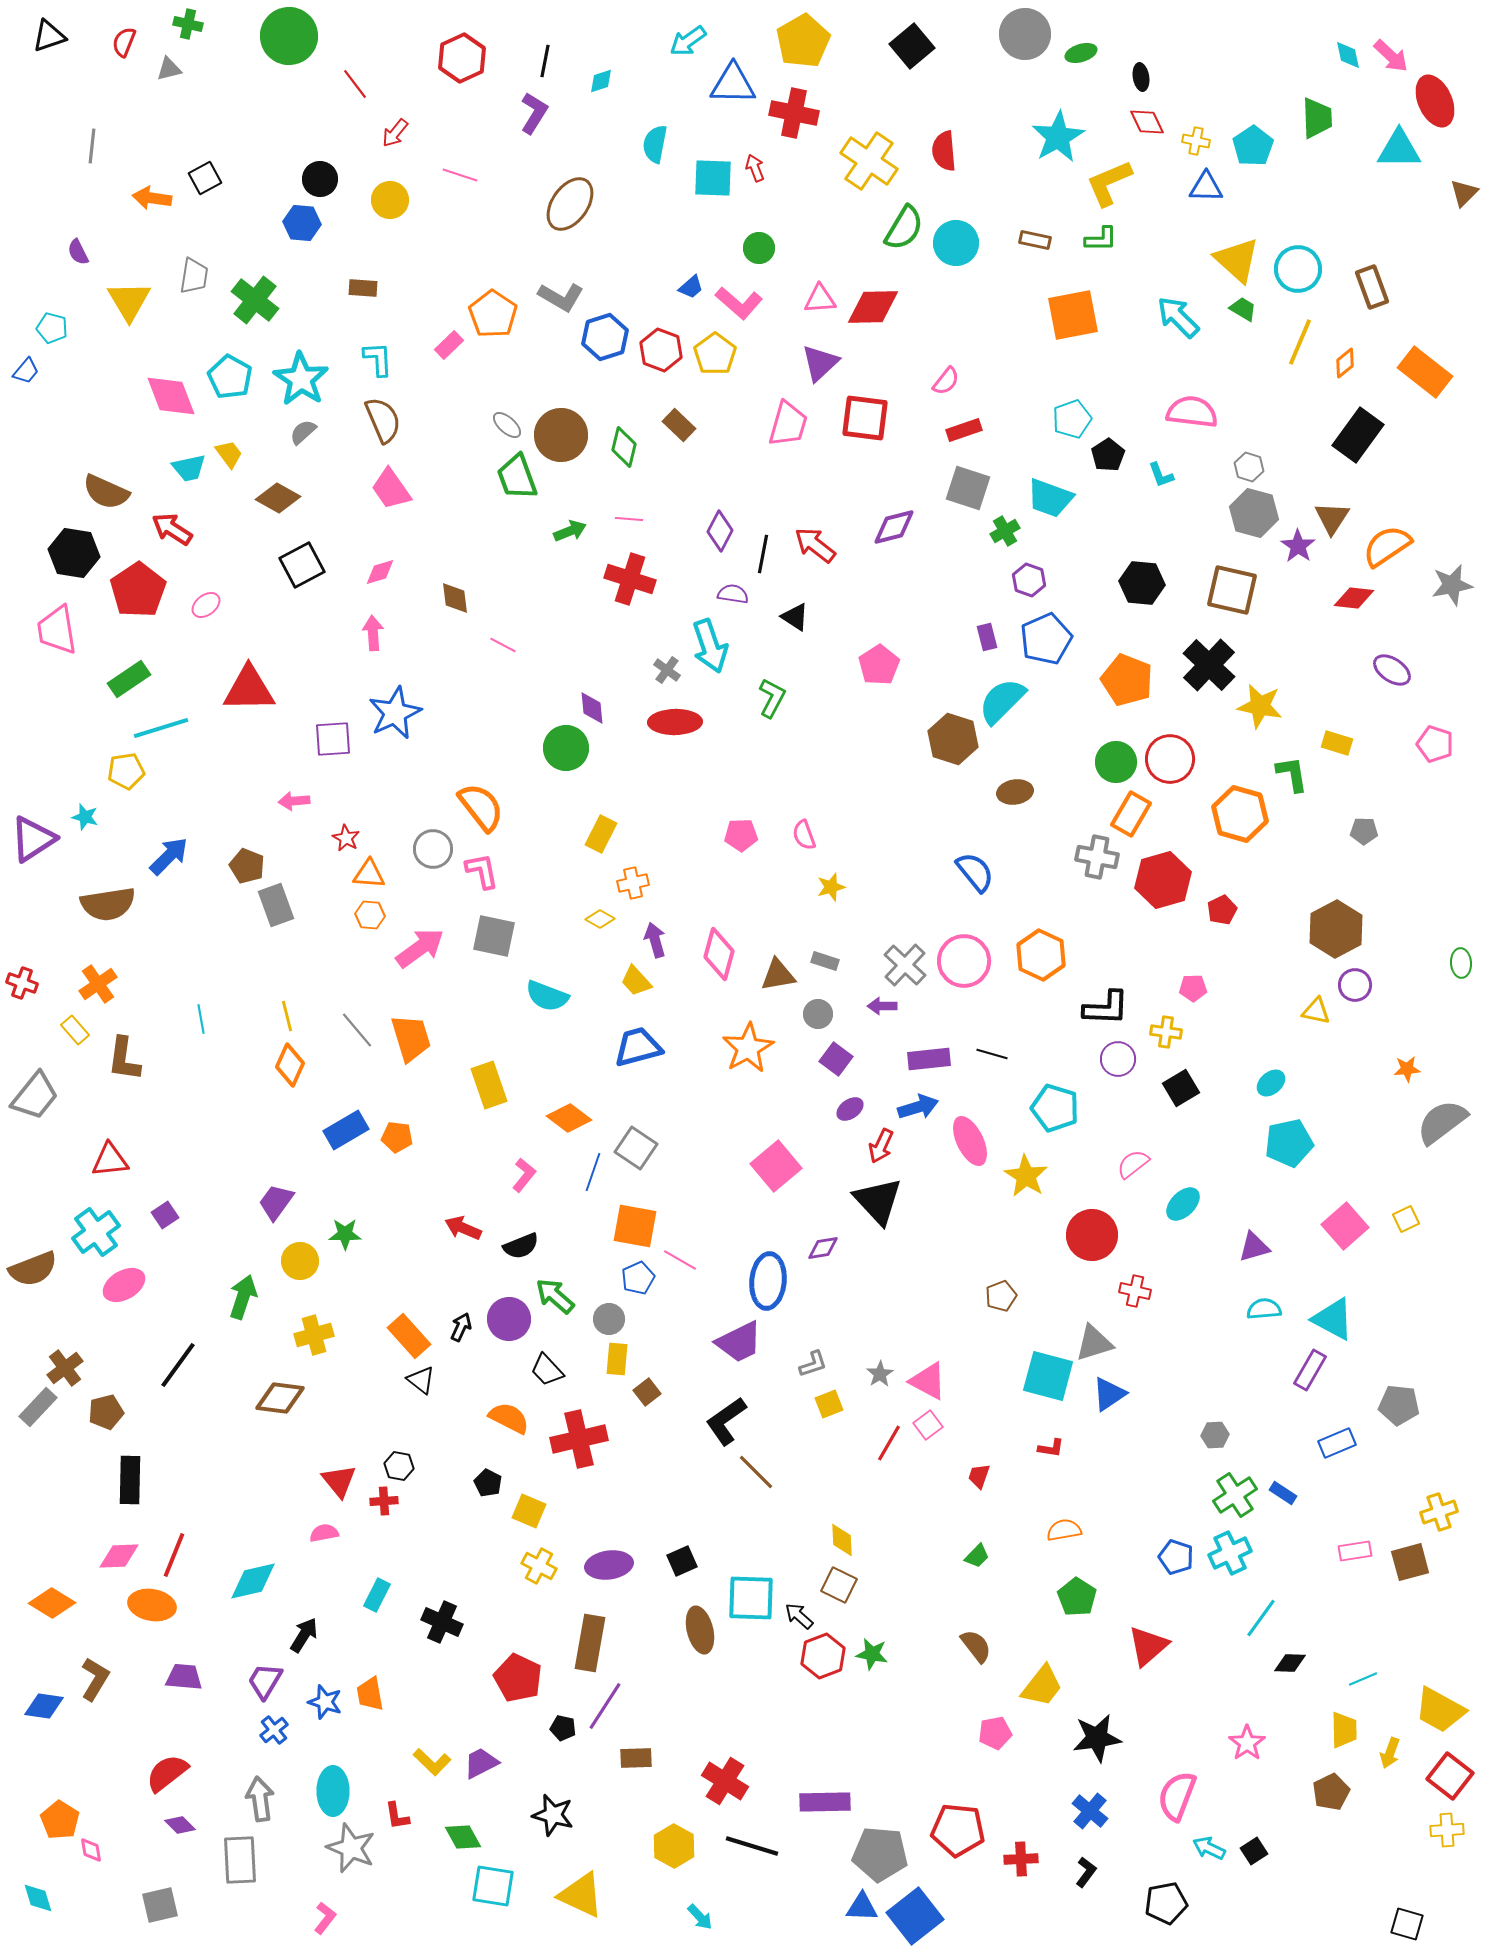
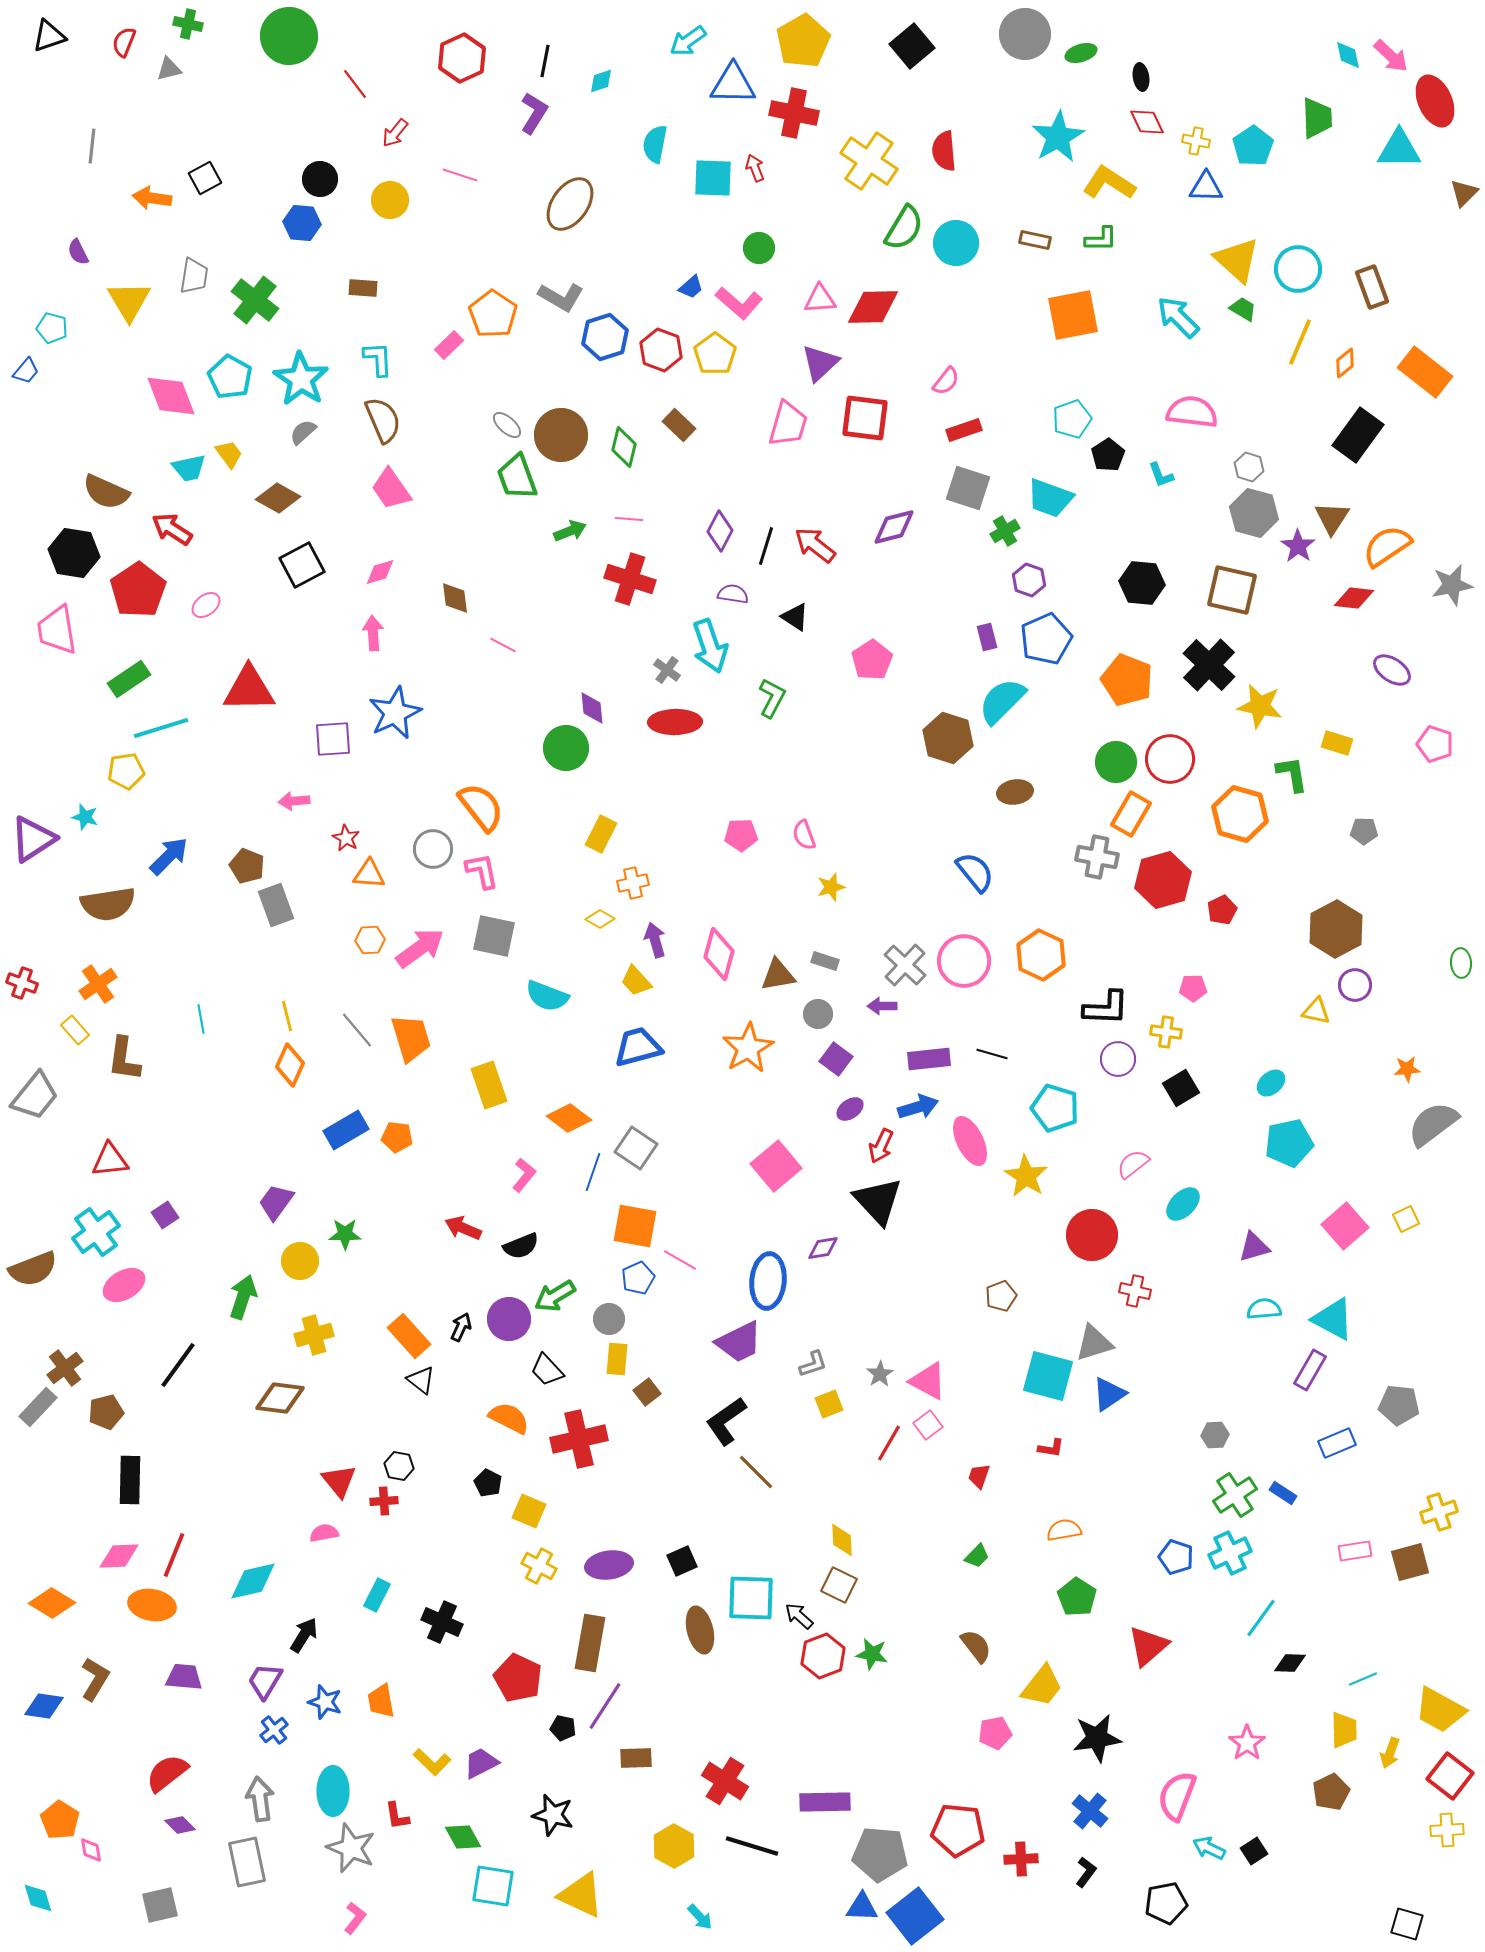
yellow L-shape at (1109, 183): rotated 56 degrees clockwise
black line at (763, 554): moved 3 px right, 8 px up; rotated 6 degrees clockwise
pink pentagon at (879, 665): moved 7 px left, 5 px up
brown hexagon at (953, 739): moved 5 px left, 1 px up
orange hexagon at (370, 915): moved 25 px down; rotated 8 degrees counterclockwise
gray semicircle at (1442, 1122): moved 9 px left, 2 px down
green arrow at (555, 1296): rotated 72 degrees counterclockwise
orange trapezoid at (370, 1694): moved 11 px right, 7 px down
gray rectangle at (240, 1860): moved 7 px right, 2 px down; rotated 9 degrees counterclockwise
pink L-shape at (325, 1918): moved 30 px right
